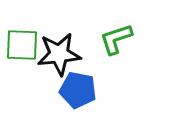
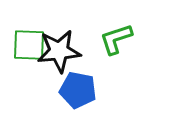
green square: moved 7 px right
black star: moved 3 px up
